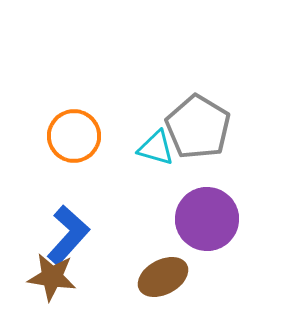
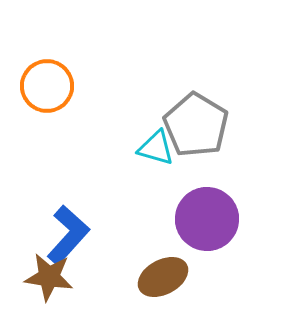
gray pentagon: moved 2 px left, 2 px up
orange circle: moved 27 px left, 50 px up
brown star: moved 3 px left
